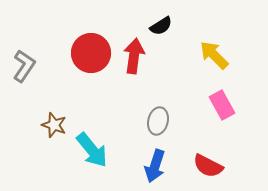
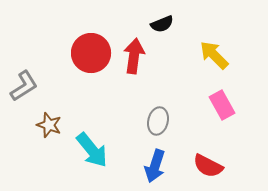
black semicircle: moved 1 px right, 2 px up; rotated 10 degrees clockwise
gray L-shape: moved 20 px down; rotated 24 degrees clockwise
brown star: moved 5 px left
